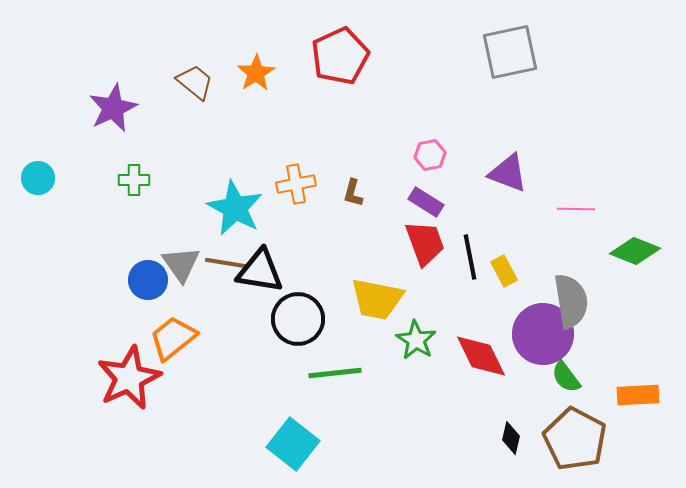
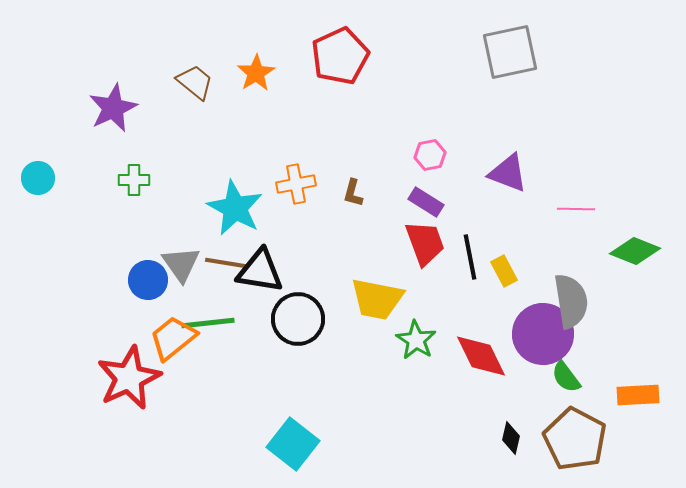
green line: moved 127 px left, 50 px up
